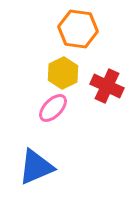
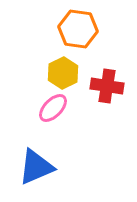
red cross: rotated 16 degrees counterclockwise
